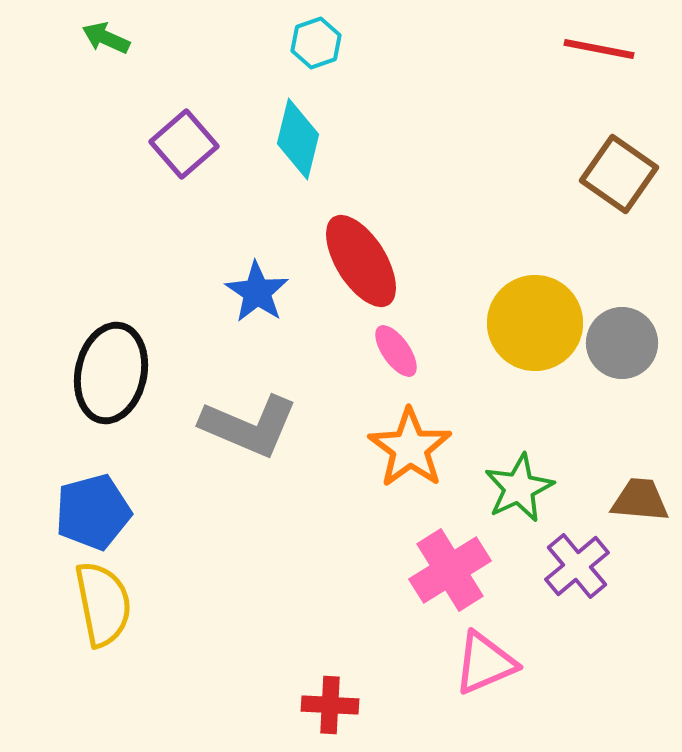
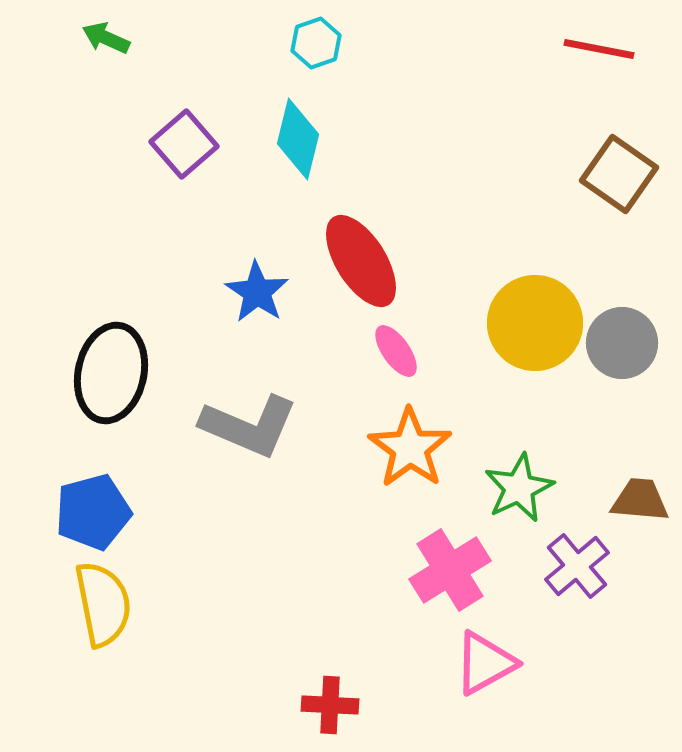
pink triangle: rotated 6 degrees counterclockwise
